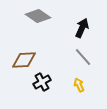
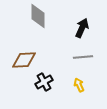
gray diamond: rotated 55 degrees clockwise
gray line: rotated 54 degrees counterclockwise
black cross: moved 2 px right
